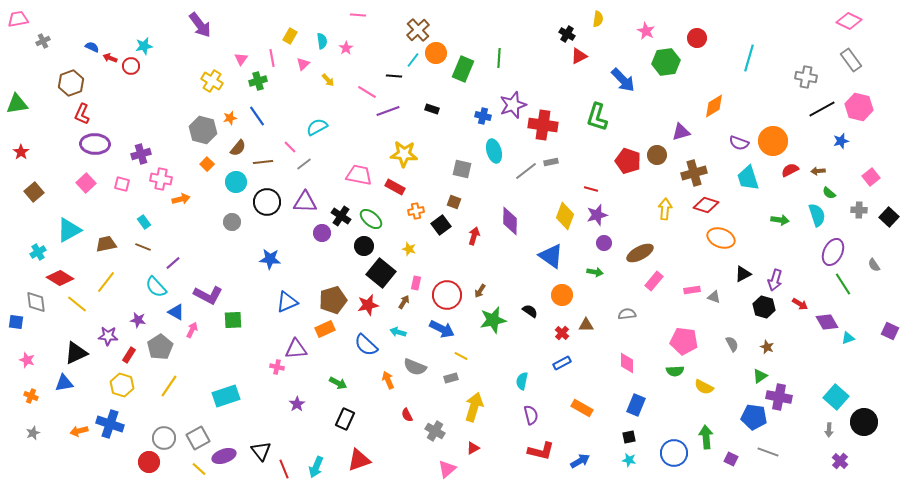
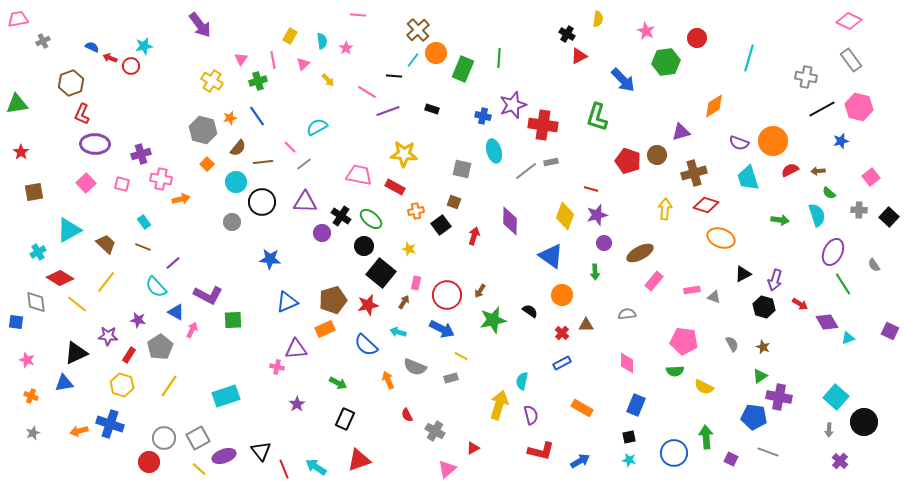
pink line at (272, 58): moved 1 px right, 2 px down
brown square at (34, 192): rotated 30 degrees clockwise
black circle at (267, 202): moved 5 px left
brown trapezoid at (106, 244): rotated 55 degrees clockwise
green arrow at (595, 272): rotated 77 degrees clockwise
brown star at (767, 347): moved 4 px left
yellow arrow at (474, 407): moved 25 px right, 2 px up
cyan arrow at (316, 467): rotated 100 degrees clockwise
